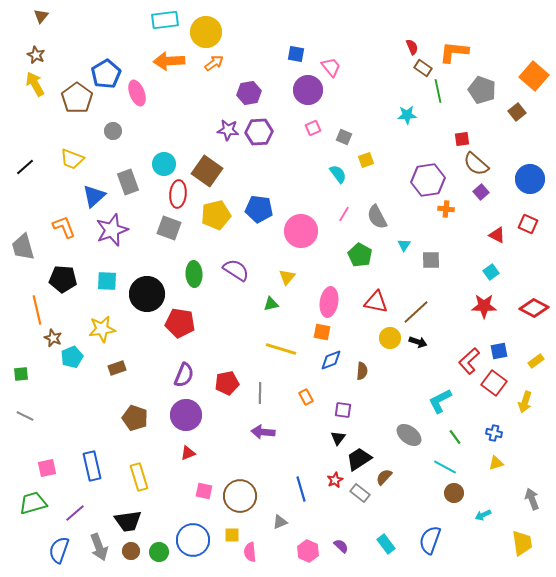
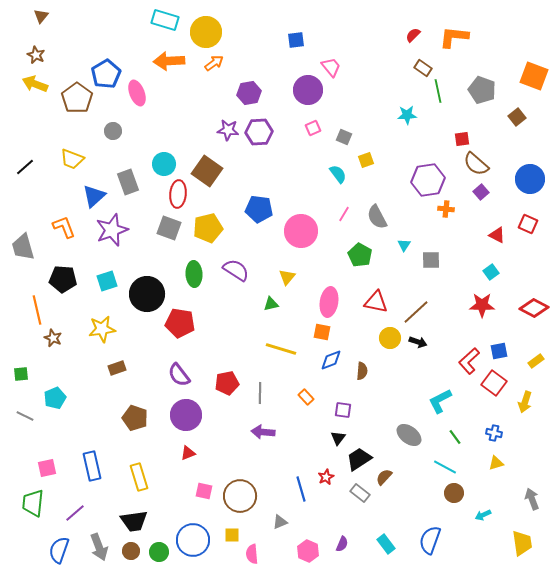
cyan rectangle at (165, 20): rotated 24 degrees clockwise
red semicircle at (412, 47): moved 1 px right, 12 px up; rotated 112 degrees counterclockwise
orange L-shape at (454, 52): moved 15 px up
blue square at (296, 54): moved 14 px up; rotated 18 degrees counterclockwise
orange square at (534, 76): rotated 20 degrees counterclockwise
yellow arrow at (35, 84): rotated 40 degrees counterclockwise
brown square at (517, 112): moved 5 px down
yellow pentagon at (216, 215): moved 8 px left, 13 px down
cyan square at (107, 281): rotated 20 degrees counterclockwise
red star at (484, 306): moved 2 px left, 1 px up
cyan pentagon at (72, 357): moved 17 px left, 41 px down
purple semicircle at (184, 375): moved 5 px left; rotated 120 degrees clockwise
orange rectangle at (306, 397): rotated 14 degrees counterclockwise
red star at (335, 480): moved 9 px left, 3 px up
green trapezoid at (33, 503): rotated 68 degrees counterclockwise
black trapezoid at (128, 521): moved 6 px right
purple semicircle at (341, 546): moved 1 px right, 2 px up; rotated 70 degrees clockwise
pink semicircle at (250, 552): moved 2 px right, 2 px down
